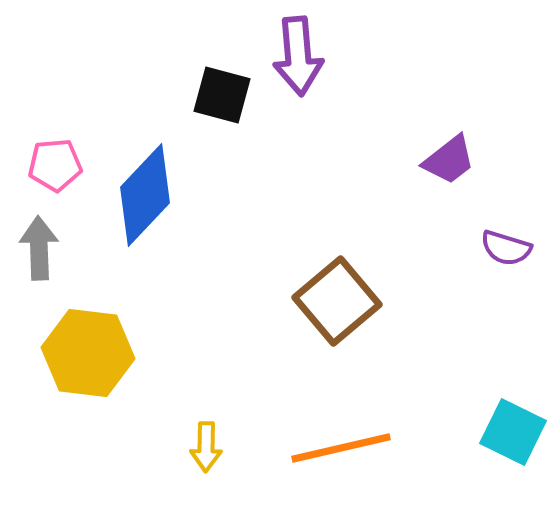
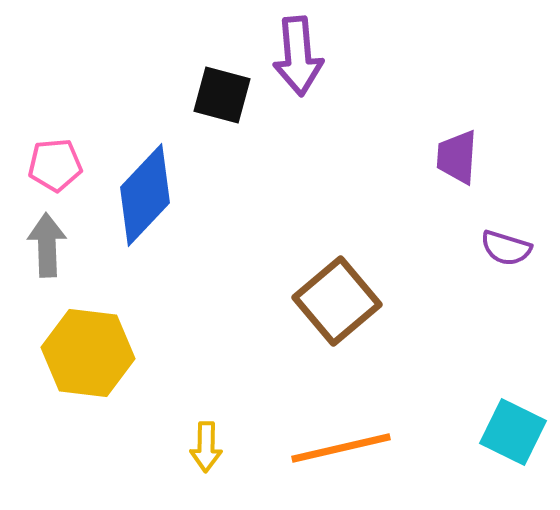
purple trapezoid: moved 8 px right, 3 px up; rotated 132 degrees clockwise
gray arrow: moved 8 px right, 3 px up
